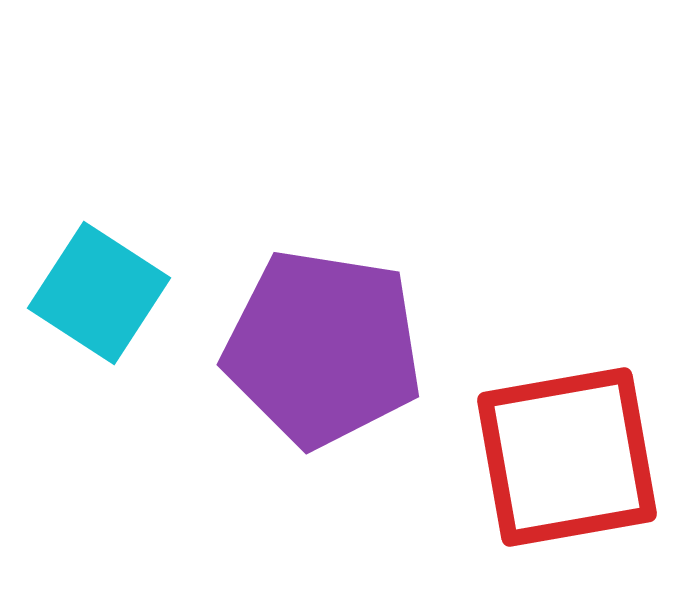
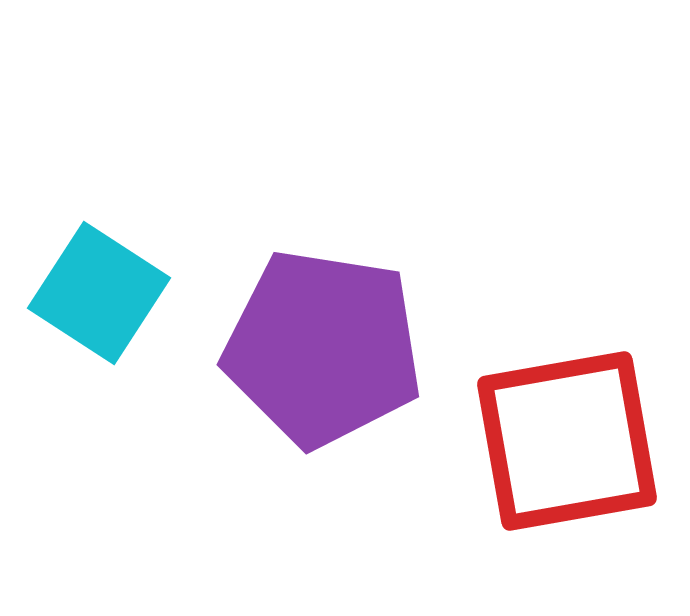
red square: moved 16 px up
